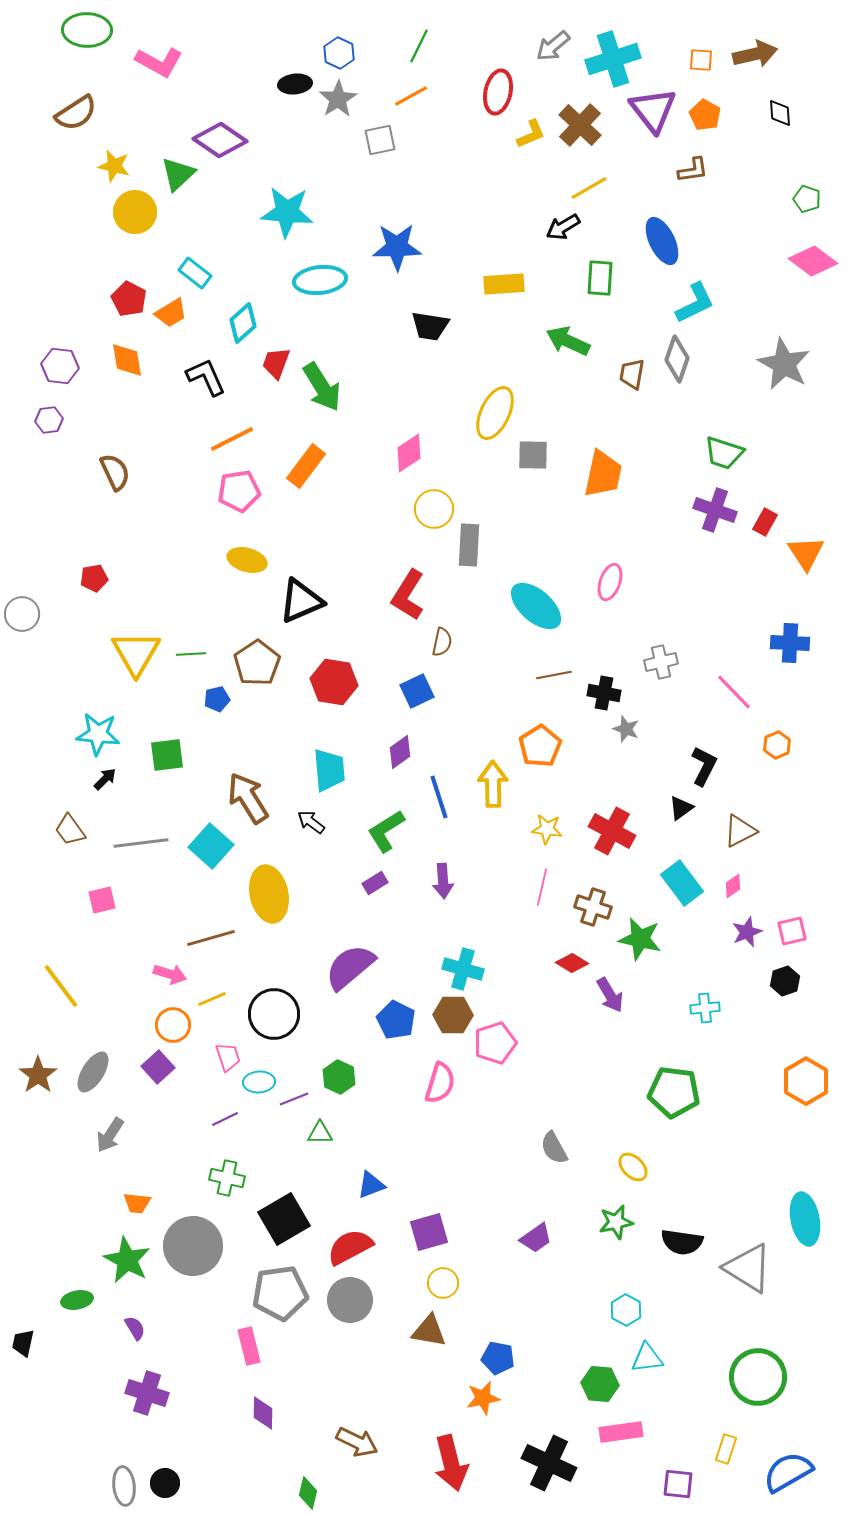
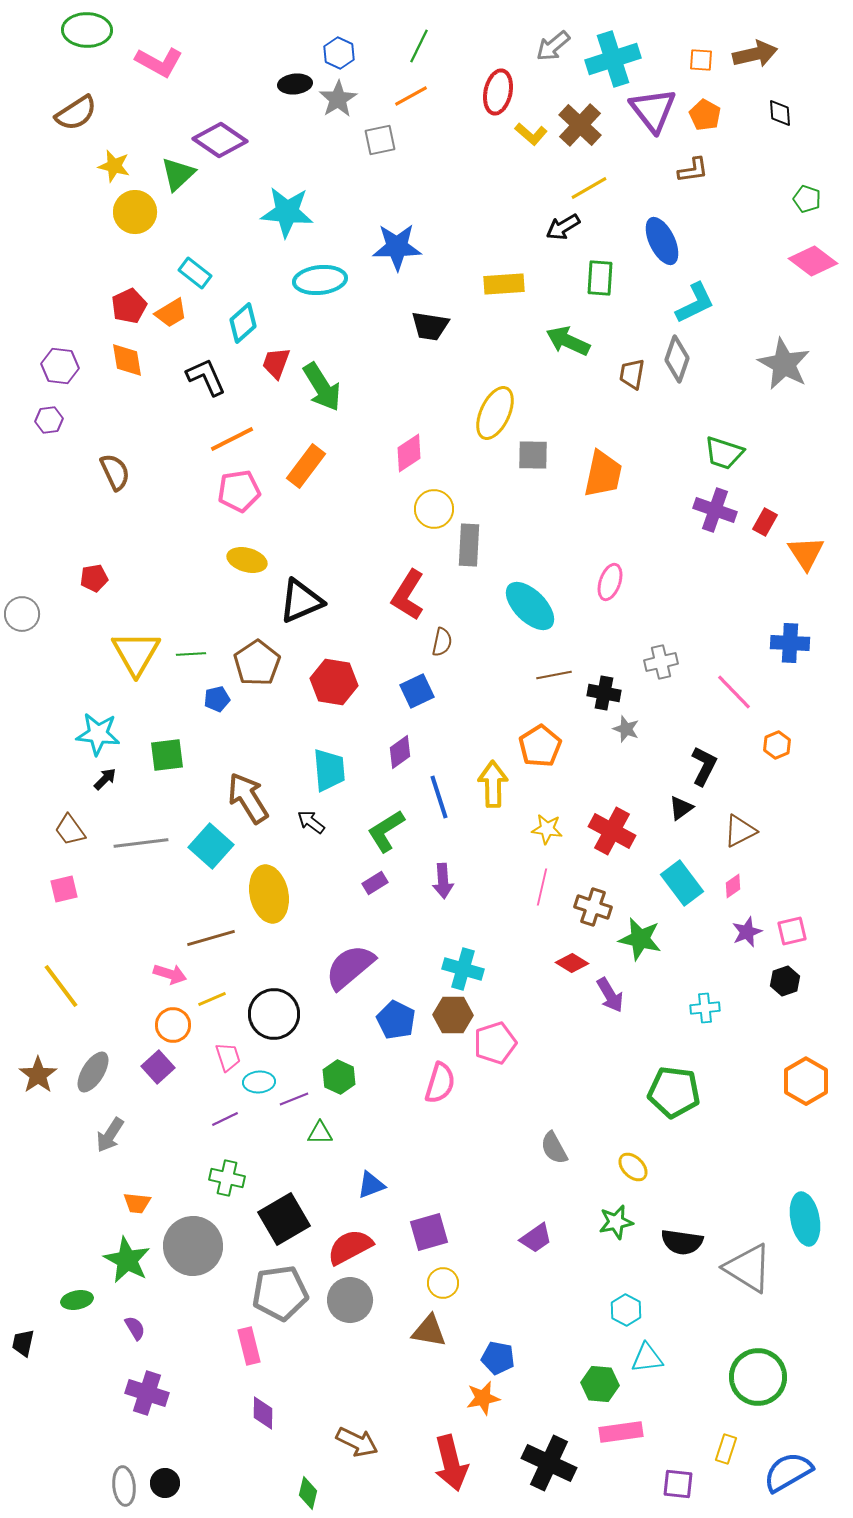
yellow L-shape at (531, 134): rotated 64 degrees clockwise
red pentagon at (129, 299): moved 7 px down; rotated 20 degrees clockwise
cyan ellipse at (536, 606): moved 6 px left; rotated 4 degrees clockwise
pink square at (102, 900): moved 38 px left, 11 px up
